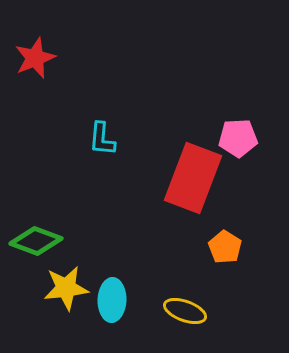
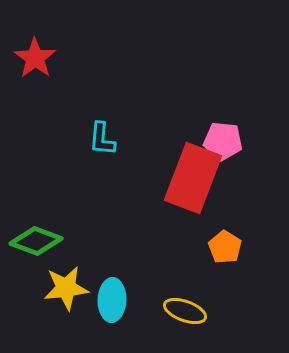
red star: rotated 15 degrees counterclockwise
pink pentagon: moved 15 px left, 3 px down; rotated 9 degrees clockwise
